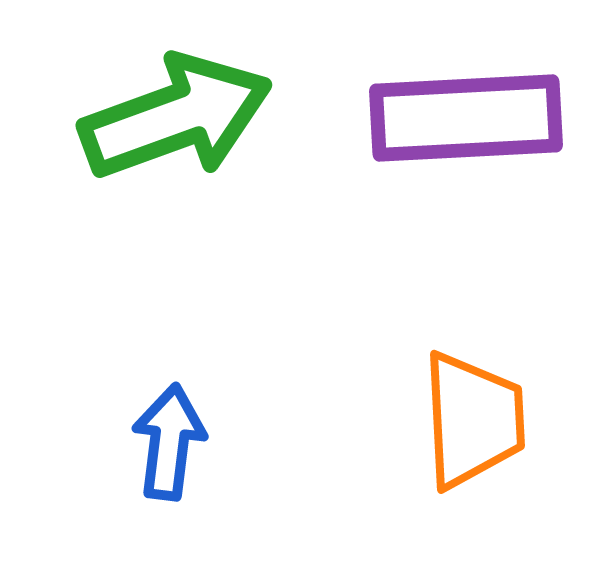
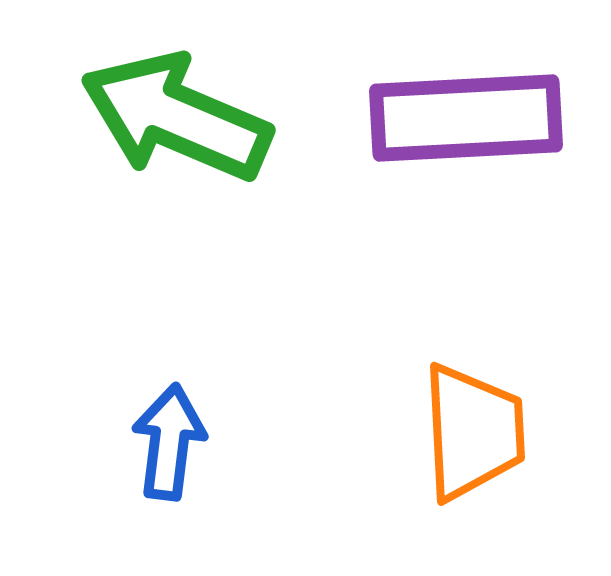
green arrow: rotated 137 degrees counterclockwise
orange trapezoid: moved 12 px down
